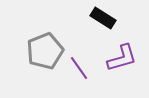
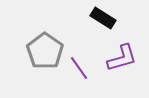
gray pentagon: rotated 15 degrees counterclockwise
